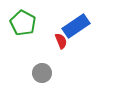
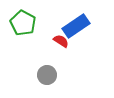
red semicircle: rotated 35 degrees counterclockwise
gray circle: moved 5 px right, 2 px down
